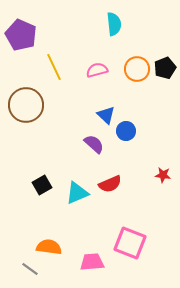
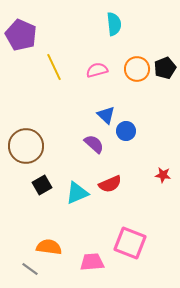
brown circle: moved 41 px down
